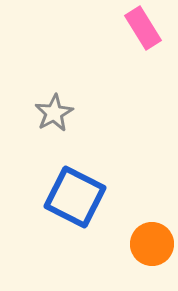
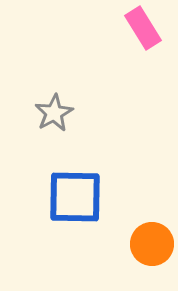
blue square: rotated 26 degrees counterclockwise
